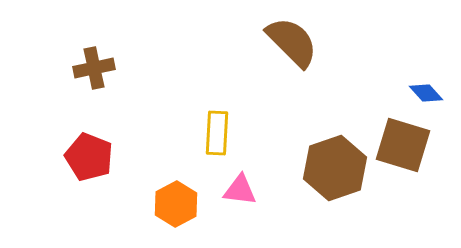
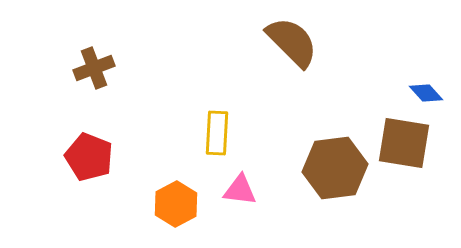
brown cross: rotated 9 degrees counterclockwise
brown square: moved 1 px right, 2 px up; rotated 8 degrees counterclockwise
brown hexagon: rotated 12 degrees clockwise
